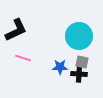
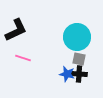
cyan circle: moved 2 px left, 1 px down
gray square: moved 3 px left, 3 px up
blue star: moved 7 px right, 7 px down; rotated 14 degrees clockwise
